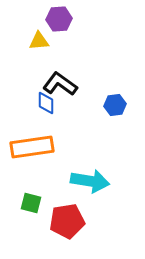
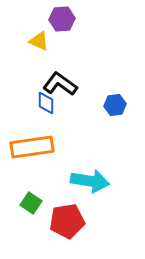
purple hexagon: moved 3 px right
yellow triangle: rotated 30 degrees clockwise
green square: rotated 20 degrees clockwise
